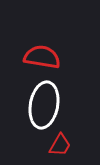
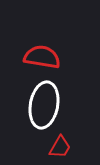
red trapezoid: moved 2 px down
